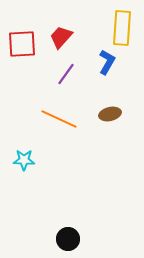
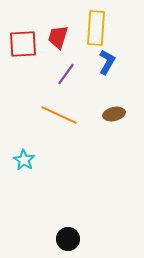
yellow rectangle: moved 26 px left
red trapezoid: moved 3 px left; rotated 25 degrees counterclockwise
red square: moved 1 px right
brown ellipse: moved 4 px right
orange line: moved 4 px up
cyan star: rotated 30 degrees clockwise
